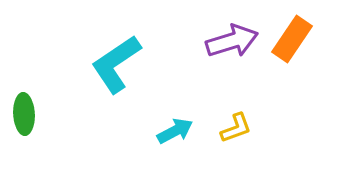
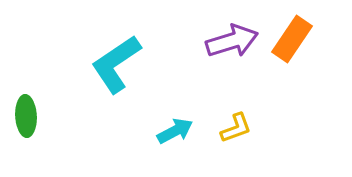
green ellipse: moved 2 px right, 2 px down
